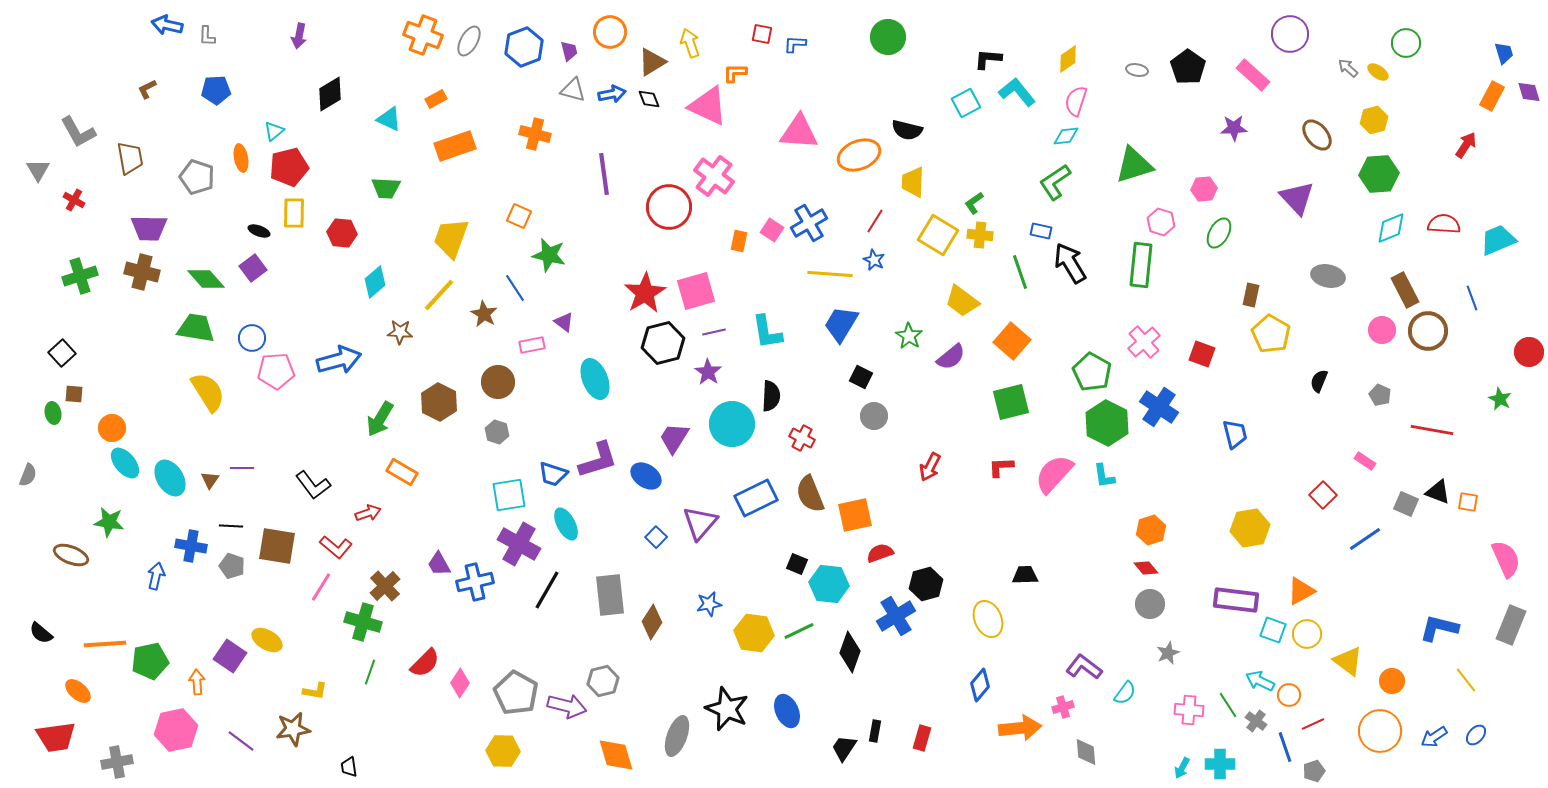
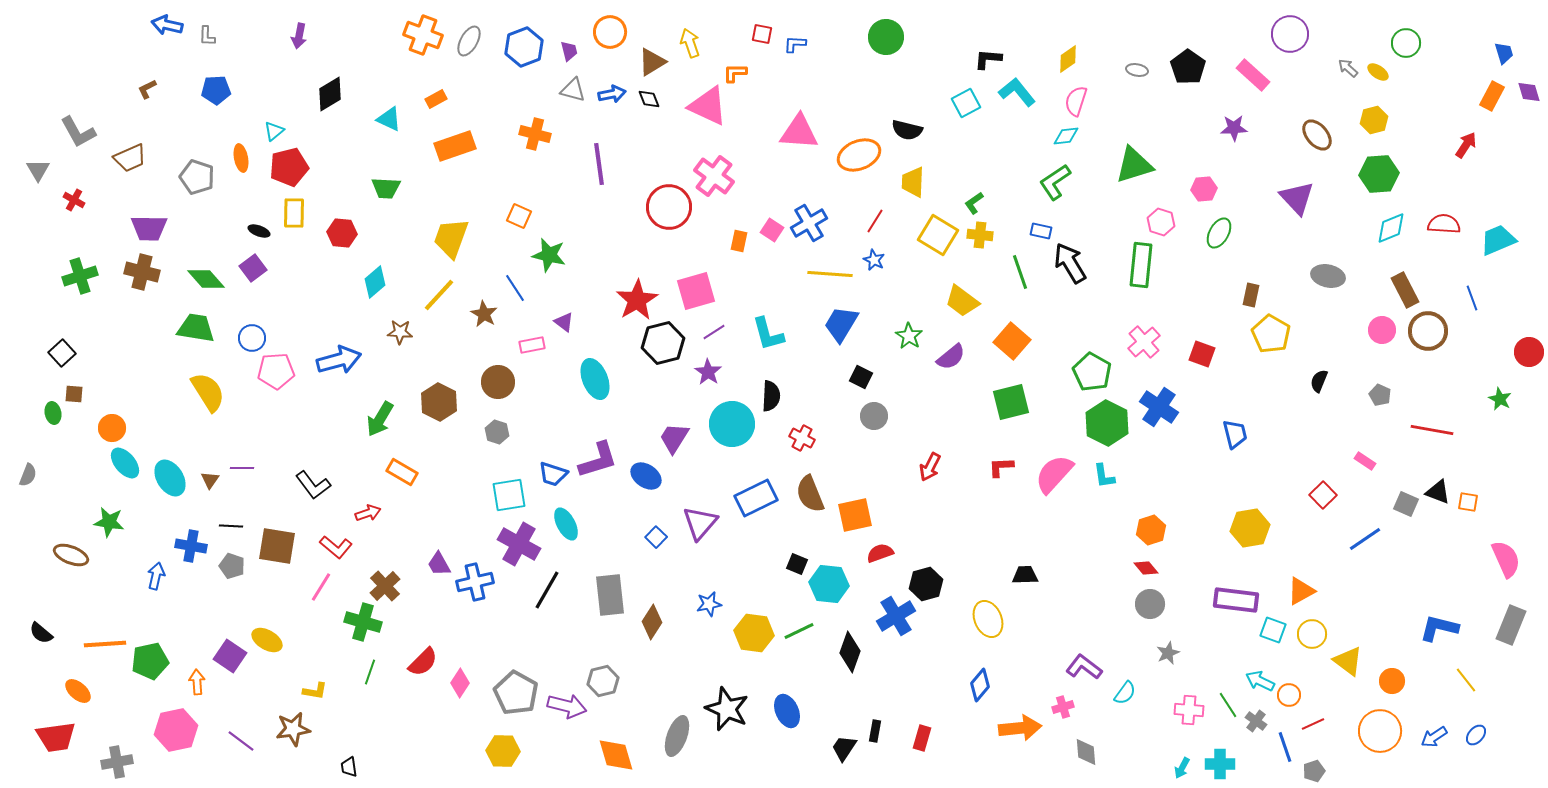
green circle at (888, 37): moved 2 px left
brown trapezoid at (130, 158): rotated 76 degrees clockwise
purple line at (604, 174): moved 5 px left, 10 px up
red star at (645, 293): moved 8 px left, 7 px down
purple line at (714, 332): rotated 20 degrees counterclockwise
cyan L-shape at (767, 332): moved 1 px right, 2 px down; rotated 6 degrees counterclockwise
yellow circle at (1307, 634): moved 5 px right
red semicircle at (425, 663): moved 2 px left, 1 px up
